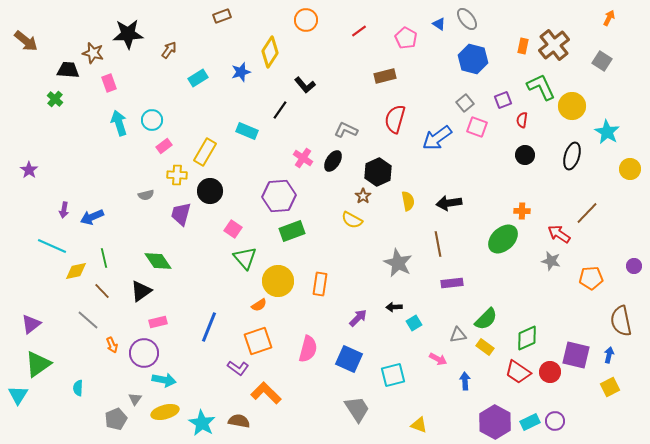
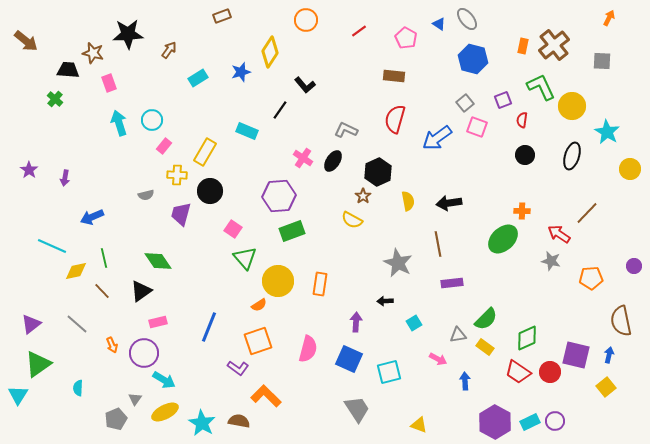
gray square at (602, 61): rotated 30 degrees counterclockwise
brown rectangle at (385, 76): moved 9 px right; rotated 20 degrees clockwise
pink rectangle at (164, 146): rotated 14 degrees counterclockwise
purple arrow at (64, 210): moved 1 px right, 32 px up
black arrow at (394, 307): moved 9 px left, 6 px up
purple arrow at (358, 318): moved 2 px left, 4 px down; rotated 42 degrees counterclockwise
gray line at (88, 320): moved 11 px left, 4 px down
cyan square at (393, 375): moved 4 px left, 3 px up
cyan arrow at (164, 380): rotated 20 degrees clockwise
yellow square at (610, 387): moved 4 px left; rotated 12 degrees counterclockwise
orange L-shape at (266, 393): moved 3 px down
yellow ellipse at (165, 412): rotated 12 degrees counterclockwise
